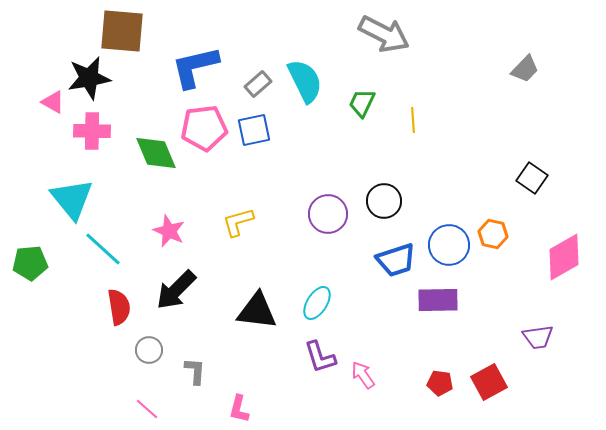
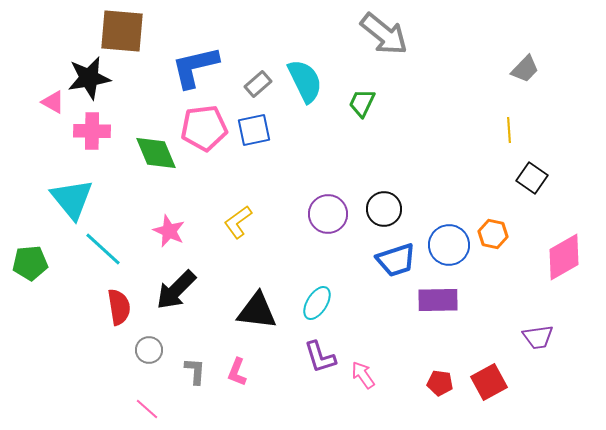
gray arrow: rotated 12 degrees clockwise
yellow line: moved 96 px right, 10 px down
black circle: moved 8 px down
yellow L-shape: rotated 20 degrees counterclockwise
pink L-shape: moved 2 px left, 37 px up; rotated 8 degrees clockwise
